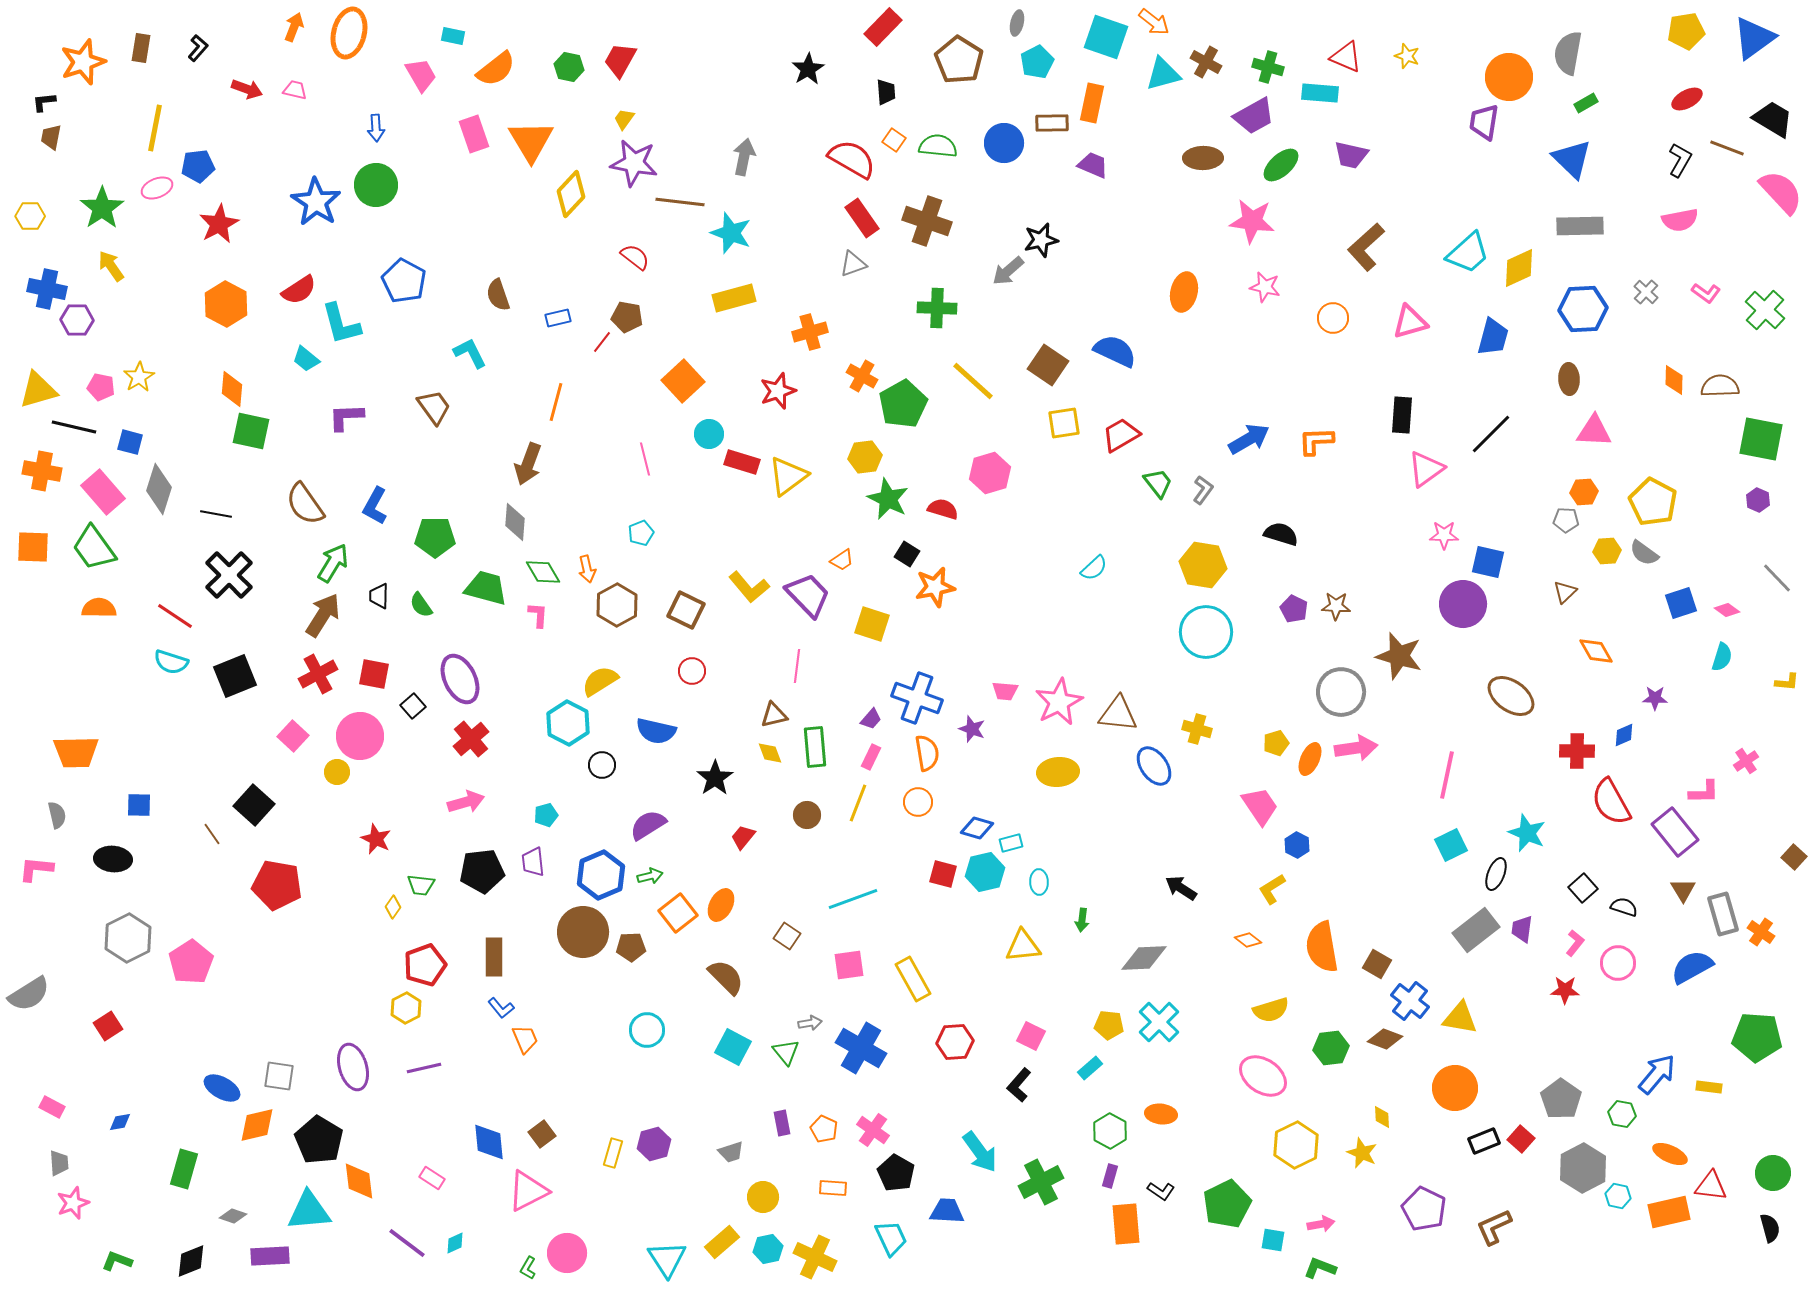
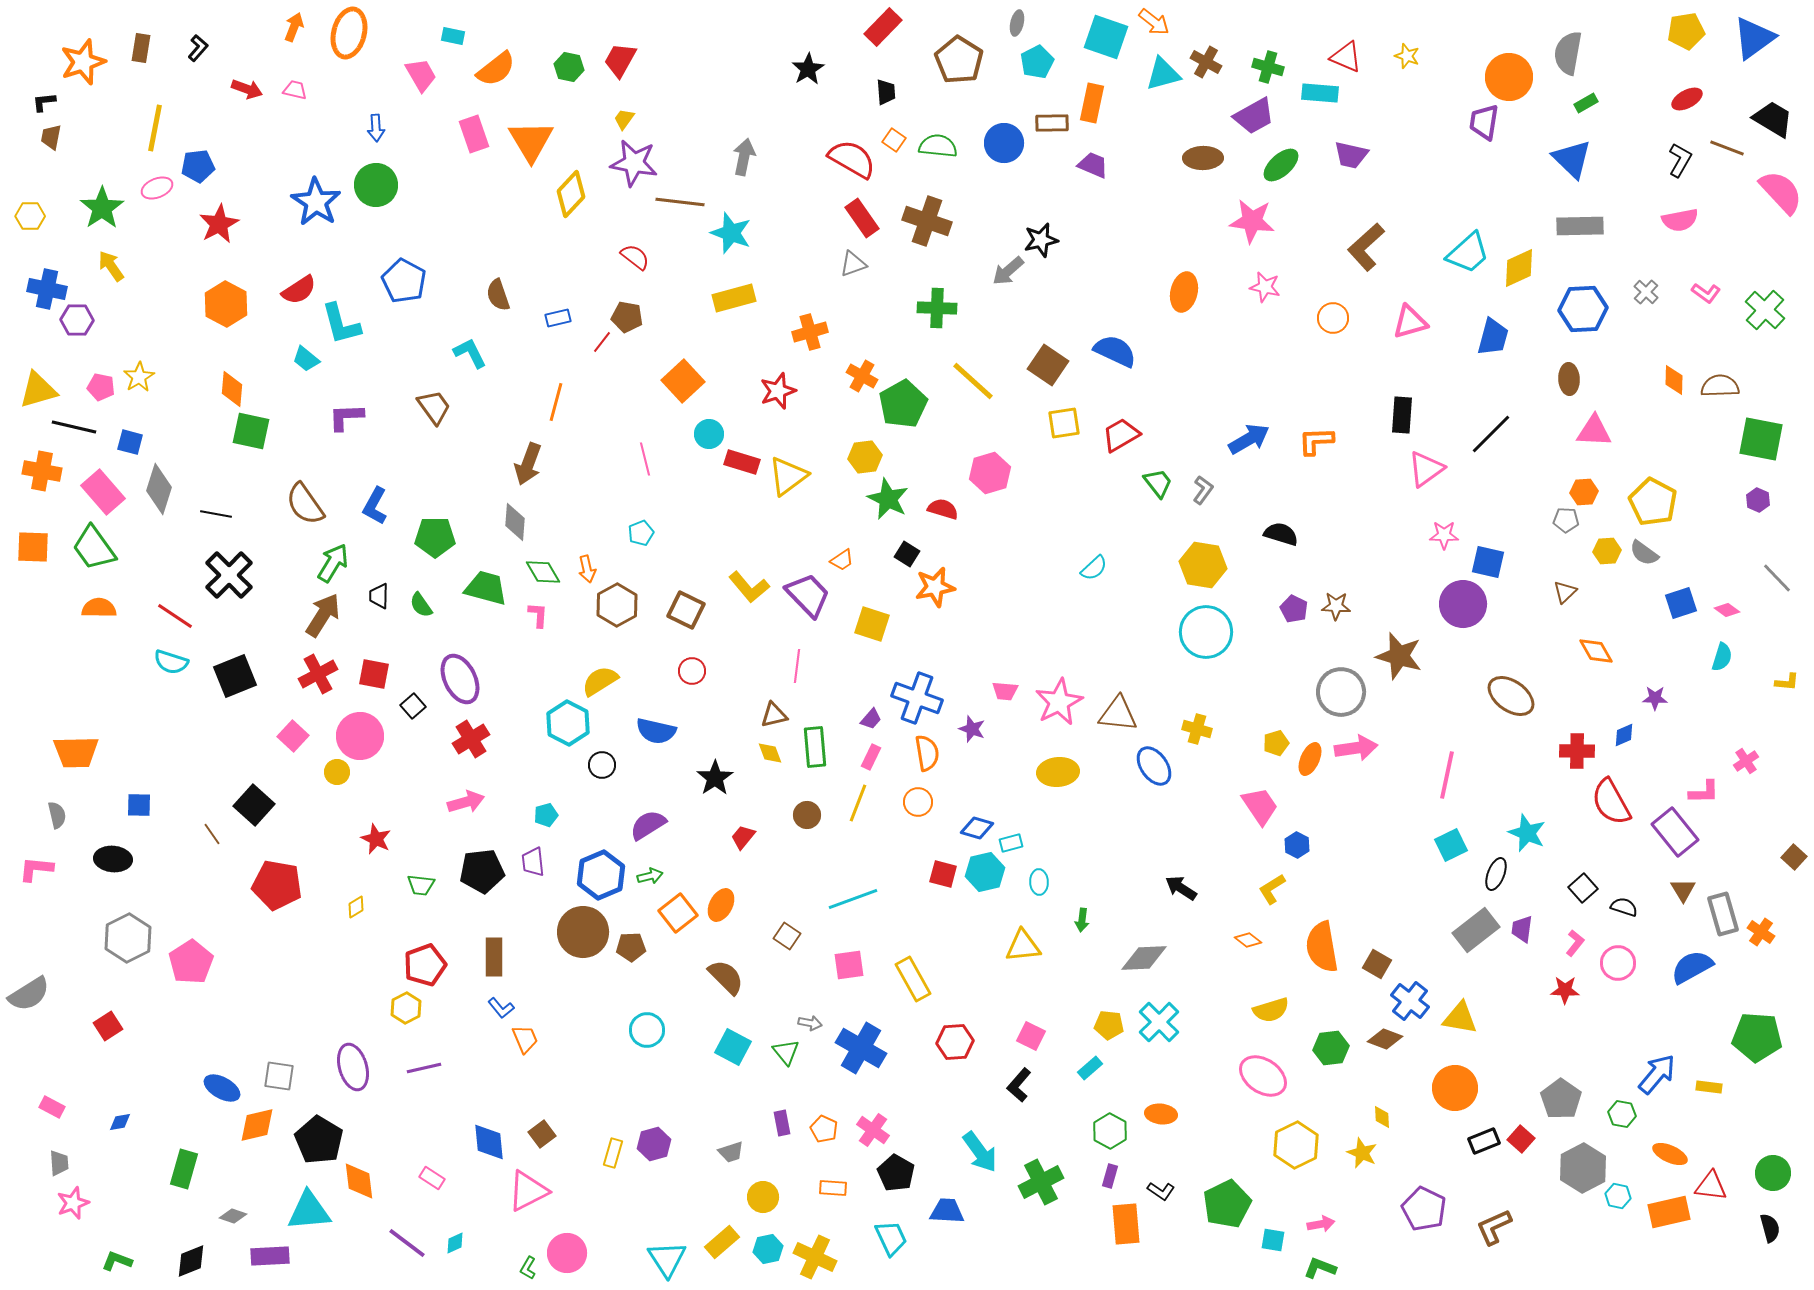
red cross at (471, 739): rotated 9 degrees clockwise
yellow diamond at (393, 907): moved 37 px left; rotated 25 degrees clockwise
gray arrow at (810, 1023): rotated 20 degrees clockwise
